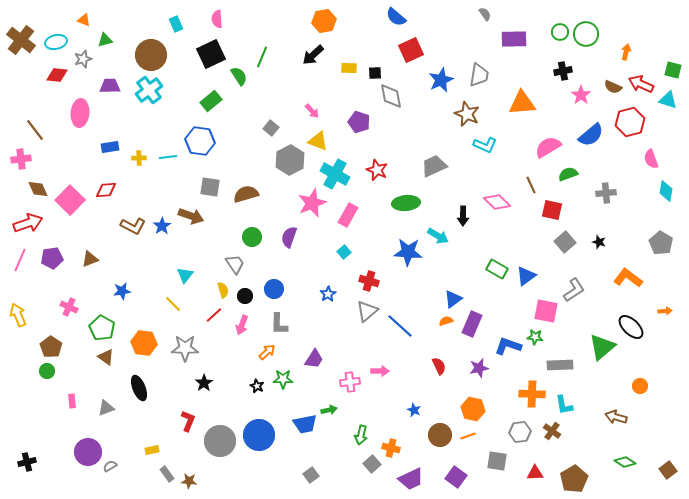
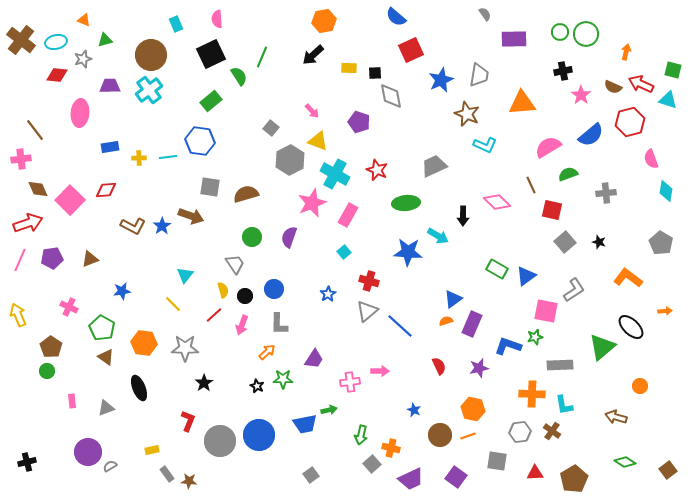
green star at (535, 337): rotated 21 degrees counterclockwise
